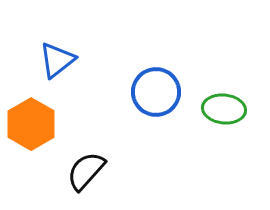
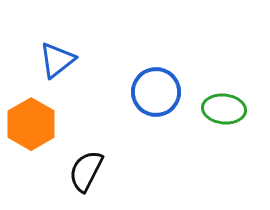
black semicircle: rotated 15 degrees counterclockwise
